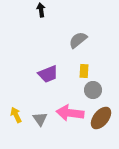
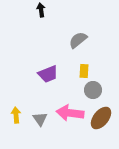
yellow arrow: rotated 21 degrees clockwise
